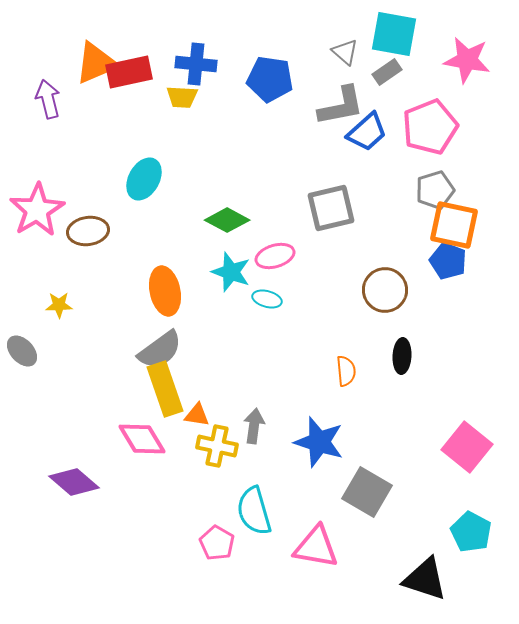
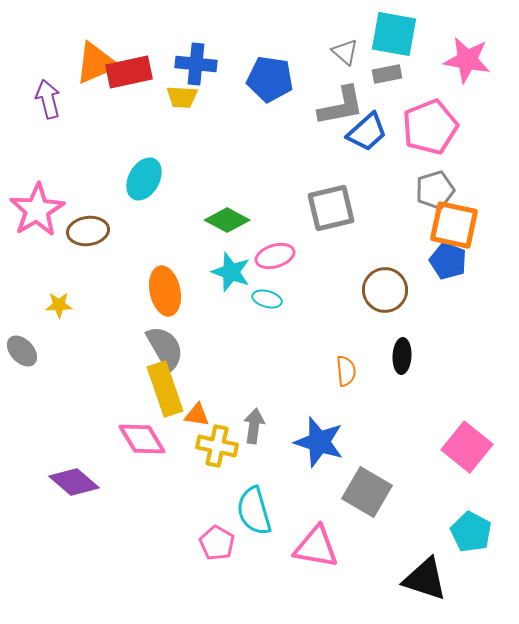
gray rectangle at (387, 72): moved 2 px down; rotated 24 degrees clockwise
gray semicircle at (160, 350): moved 5 px right, 2 px up; rotated 84 degrees counterclockwise
